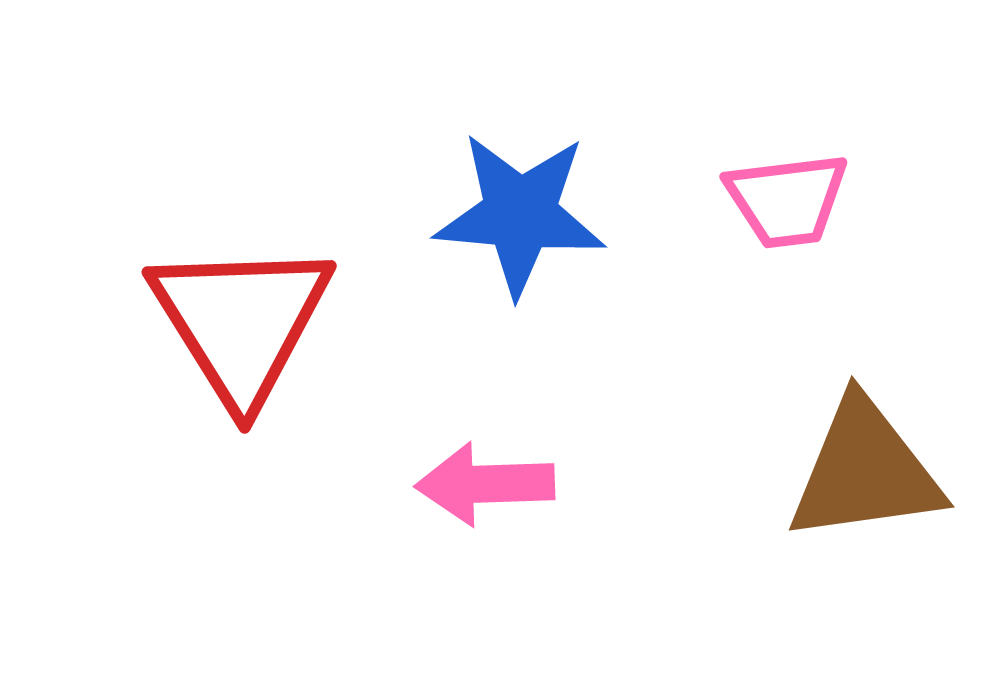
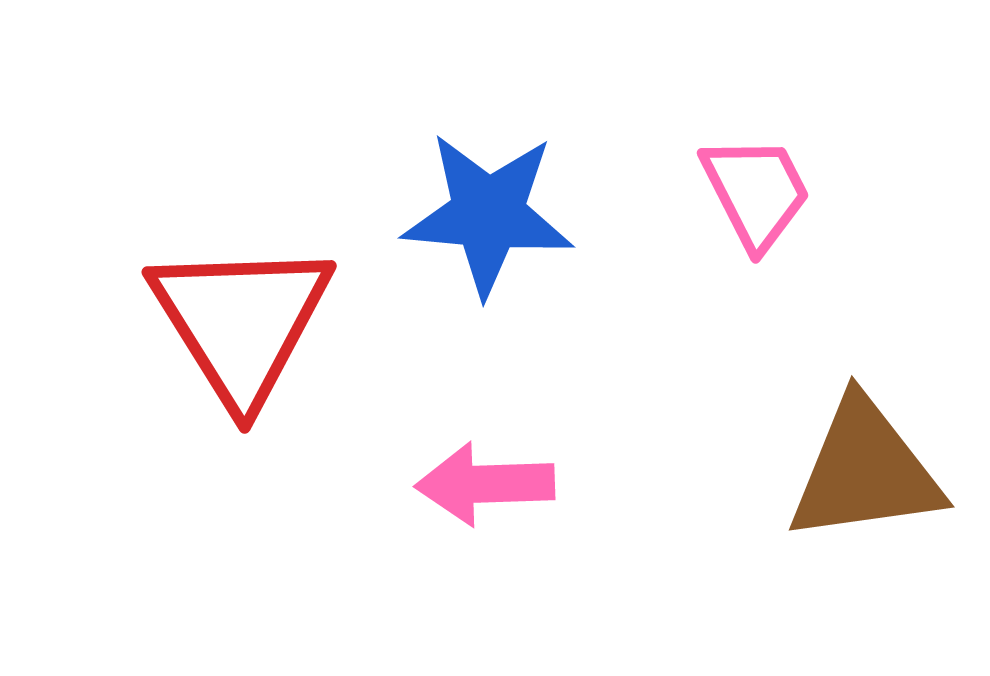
pink trapezoid: moved 31 px left, 8 px up; rotated 110 degrees counterclockwise
blue star: moved 32 px left
